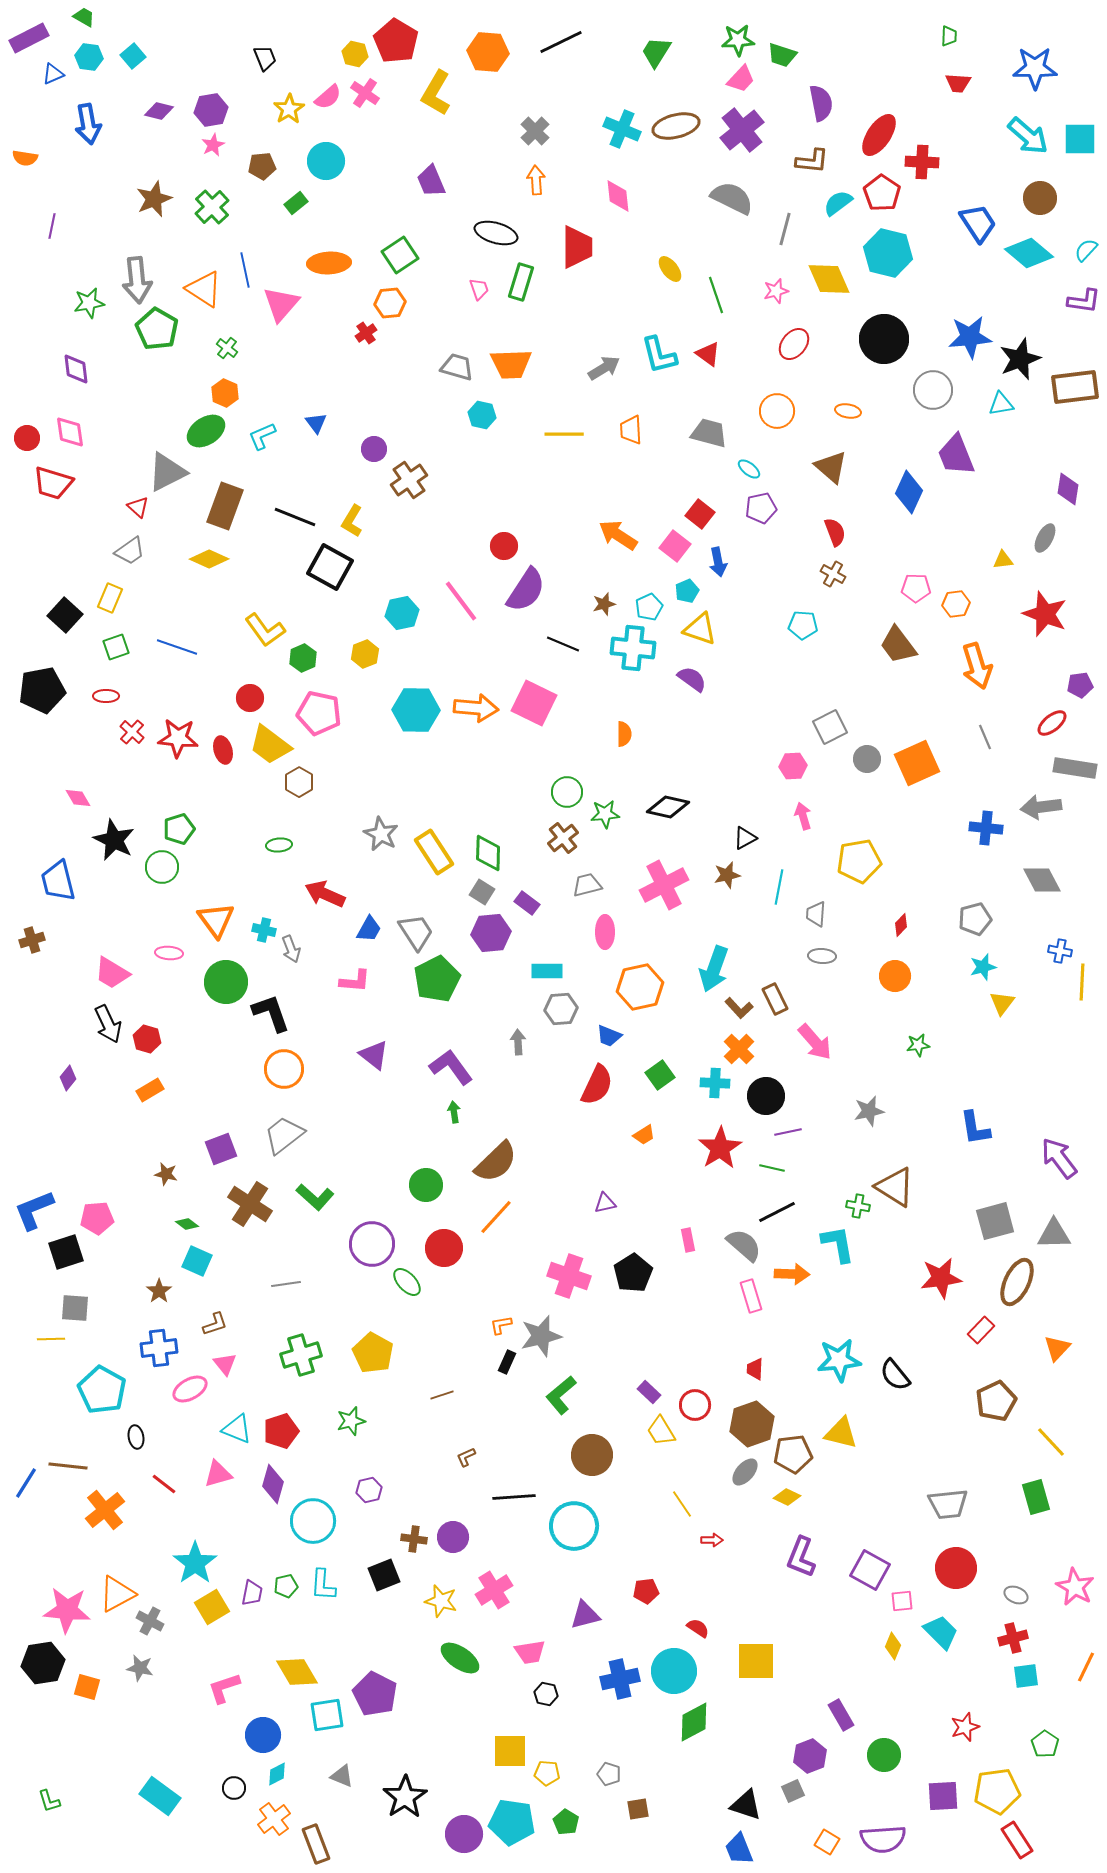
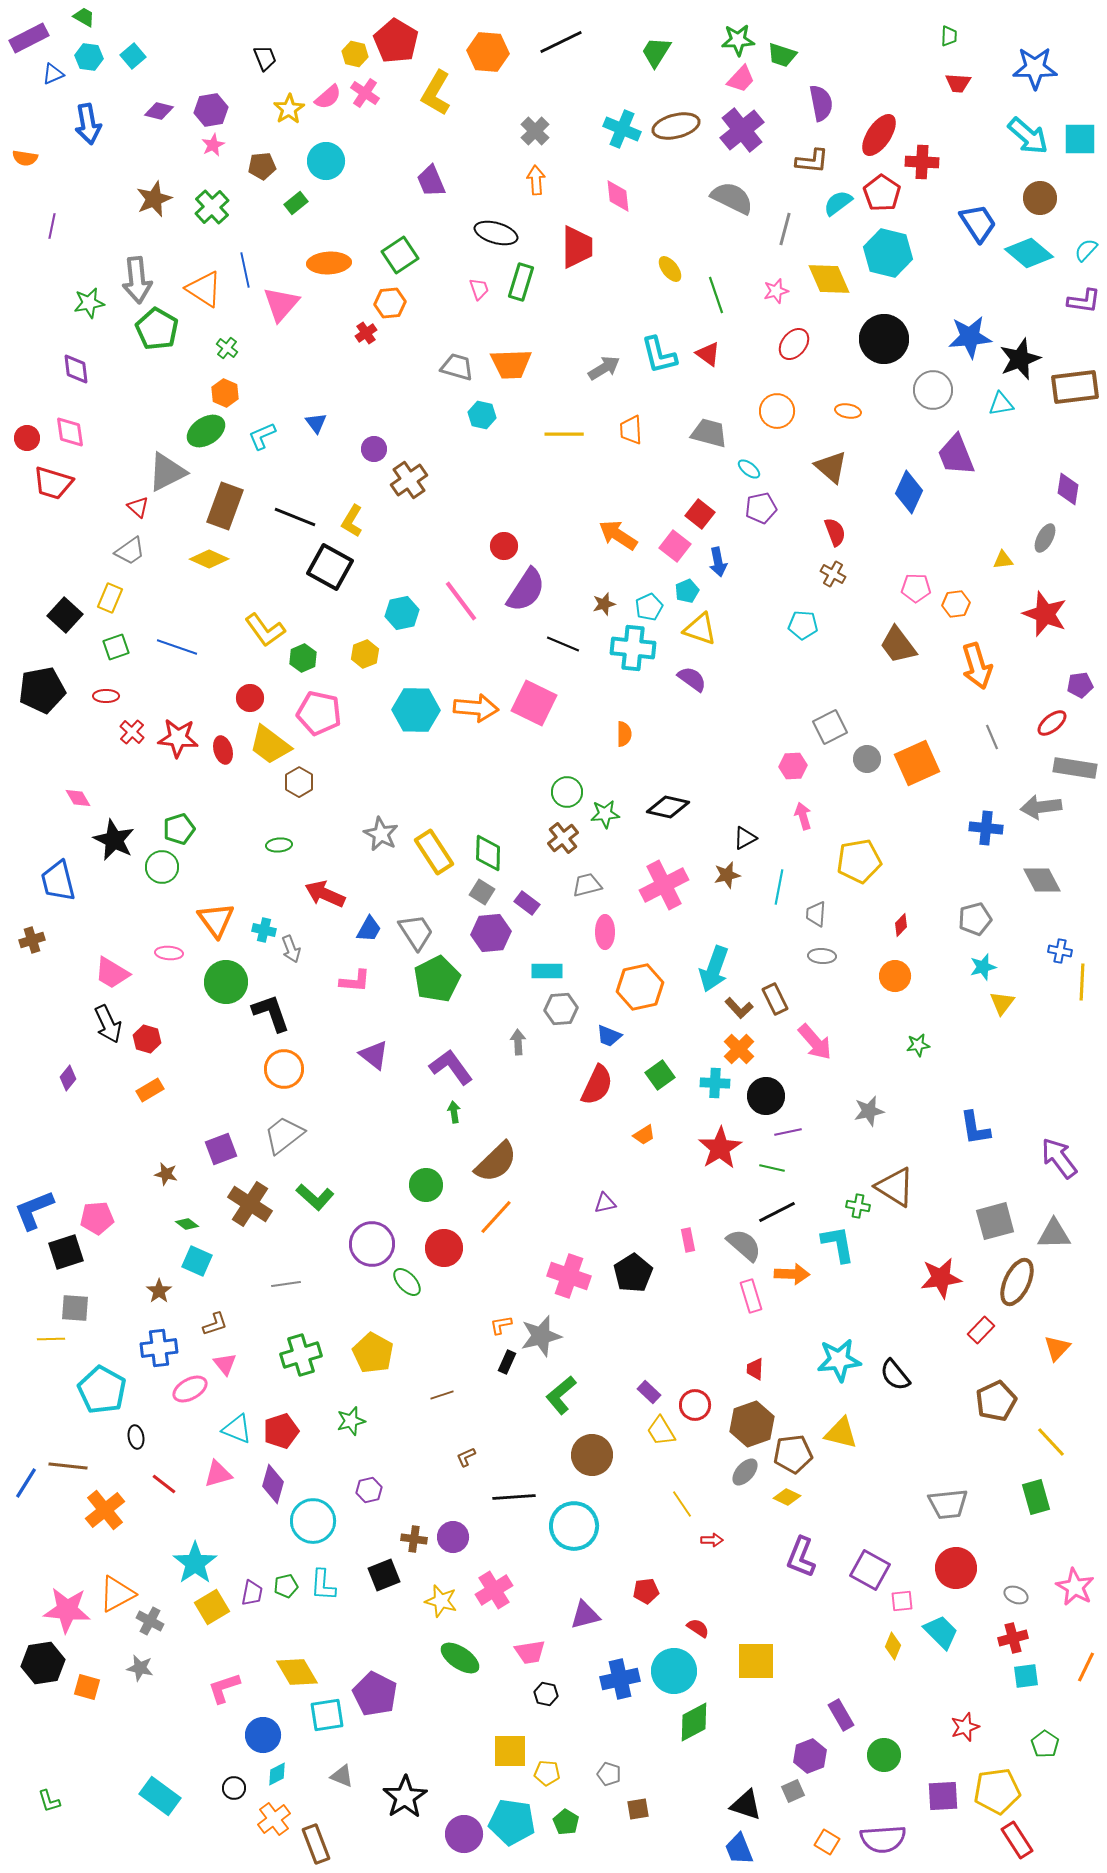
gray line at (985, 737): moved 7 px right
